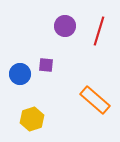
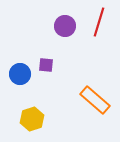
red line: moved 9 px up
